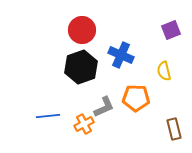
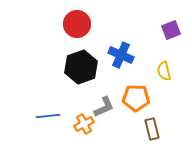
red circle: moved 5 px left, 6 px up
brown rectangle: moved 22 px left
